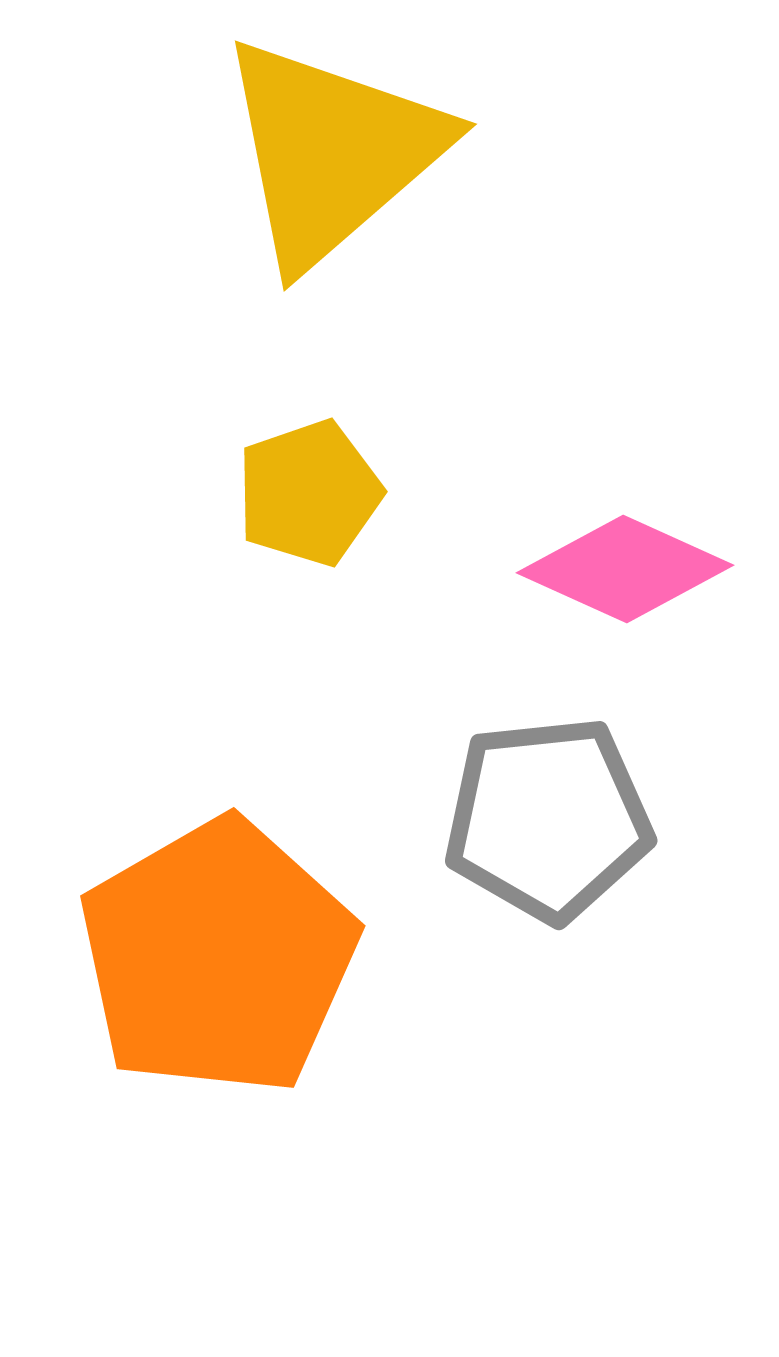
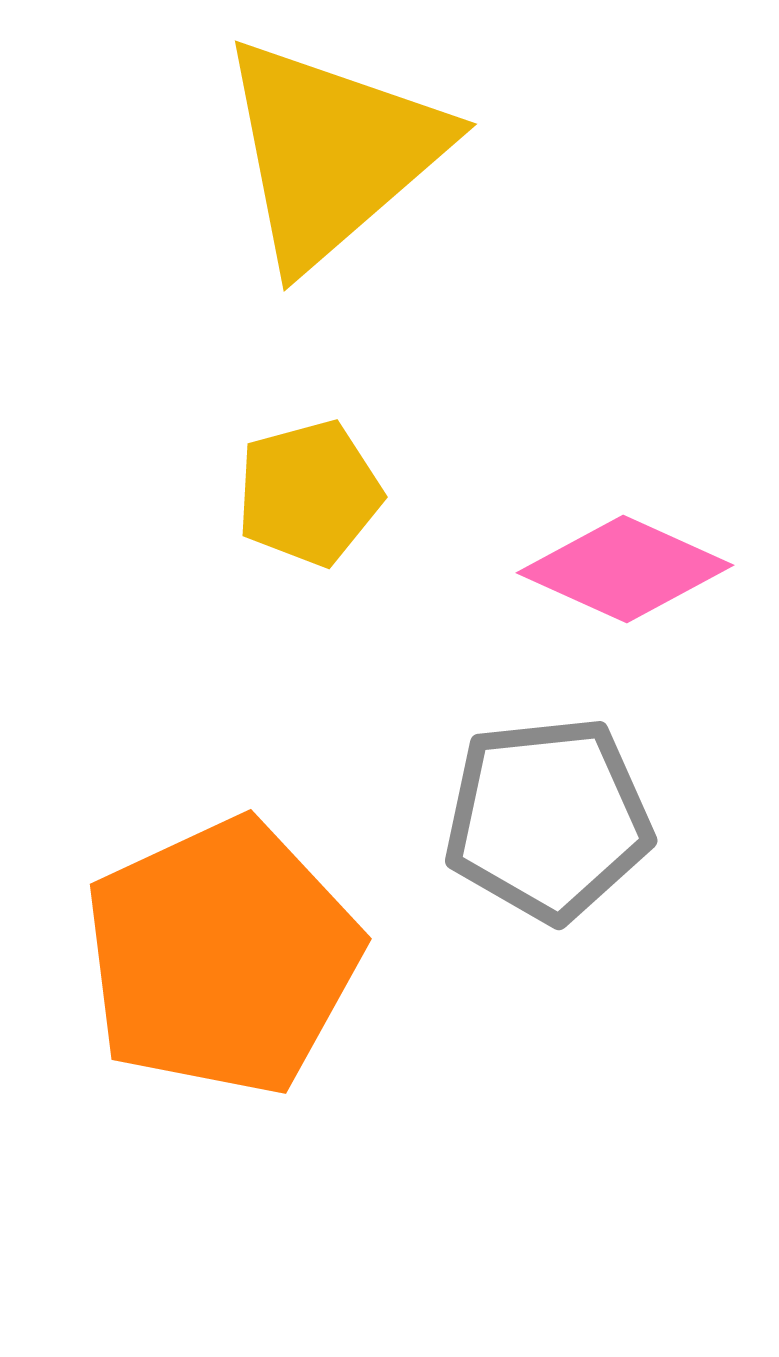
yellow pentagon: rotated 4 degrees clockwise
orange pentagon: moved 4 px right; rotated 5 degrees clockwise
